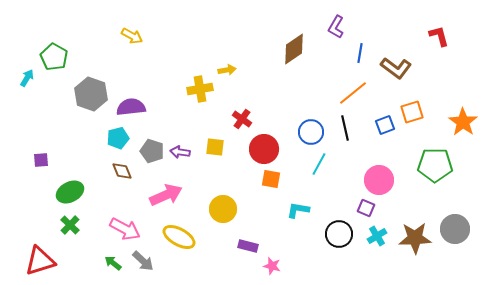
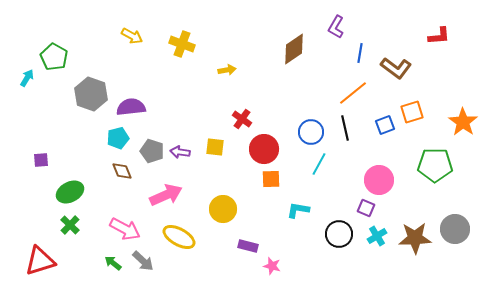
red L-shape at (439, 36): rotated 100 degrees clockwise
yellow cross at (200, 89): moved 18 px left, 45 px up; rotated 30 degrees clockwise
orange square at (271, 179): rotated 12 degrees counterclockwise
